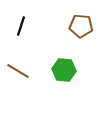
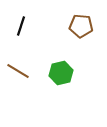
green hexagon: moved 3 px left, 3 px down; rotated 20 degrees counterclockwise
